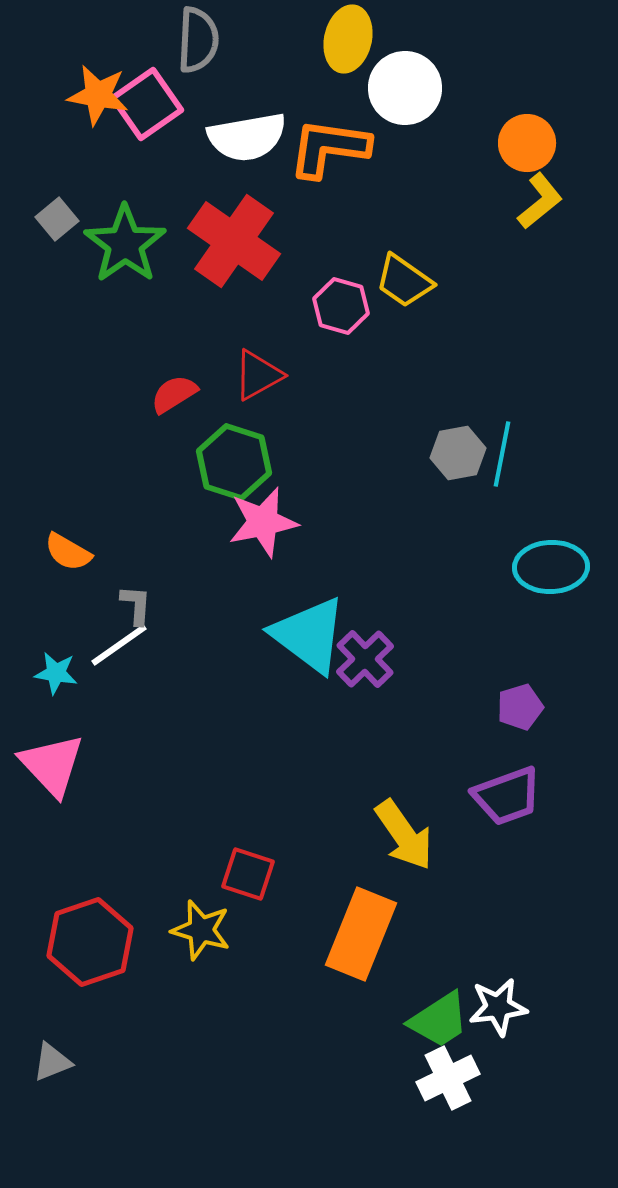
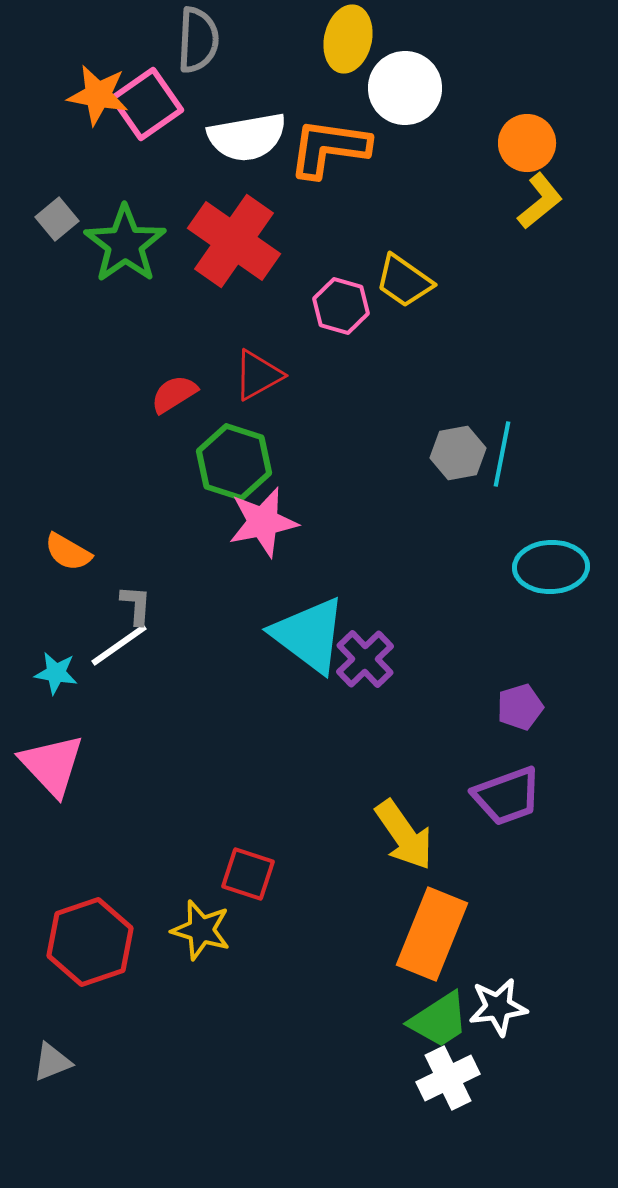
orange rectangle: moved 71 px right
